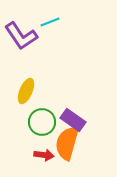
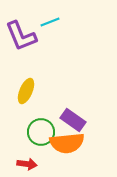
purple L-shape: rotated 12 degrees clockwise
green circle: moved 1 px left, 10 px down
orange semicircle: rotated 112 degrees counterclockwise
red arrow: moved 17 px left, 9 px down
